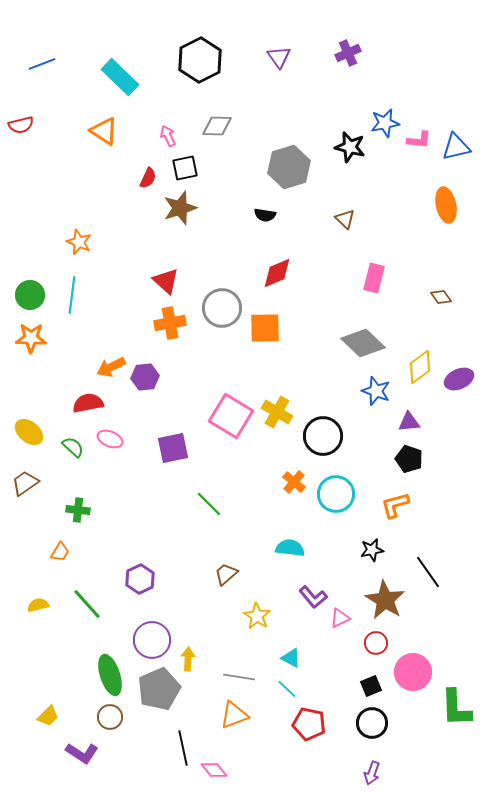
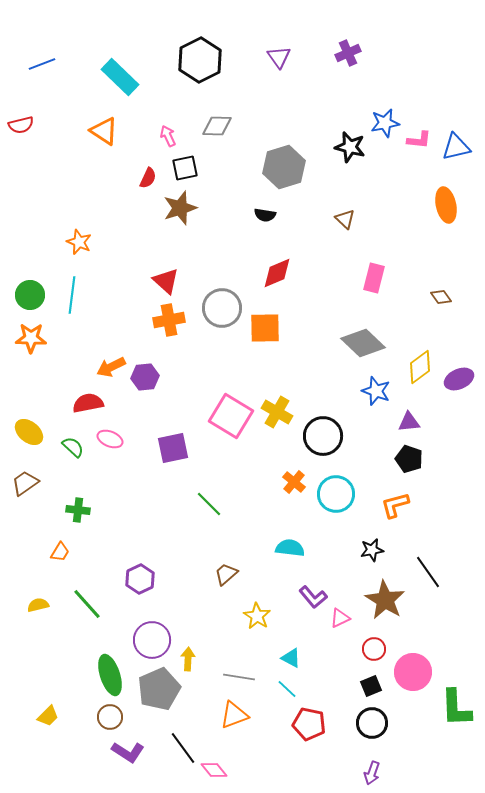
gray hexagon at (289, 167): moved 5 px left
orange cross at (170, 323): moved 1 px left, 3 px up
red circle at (376, 643): moved 2 px left, 6 px down
black line at (183, 748): rotated 24 degrees counterclockwise
purple L-shape at (82, 753): moved 46 px right, 1 px up
